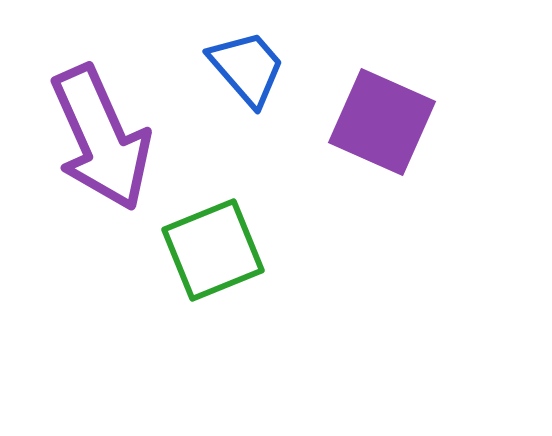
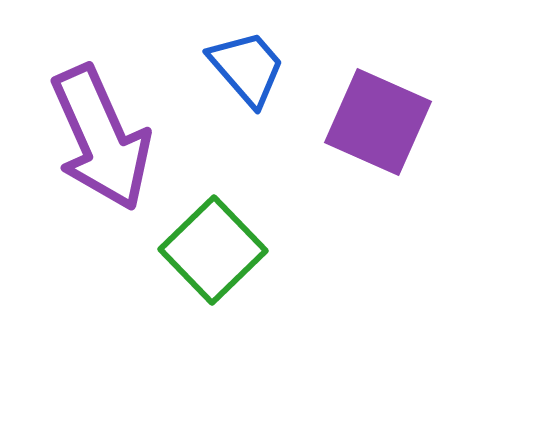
purple square: moved 4 px left
green square: rotated 22 degrees counterclockwise
